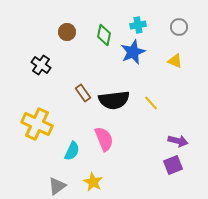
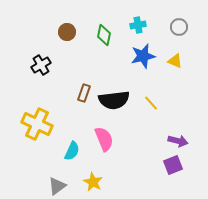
blue star: moved 10 px right, 4 px down; rotated 10 degrees clockwise
black cross: rotated 24 degrees clockwise
brown rectangle: moved 1 px right; rotated 54 degrees clockwise
